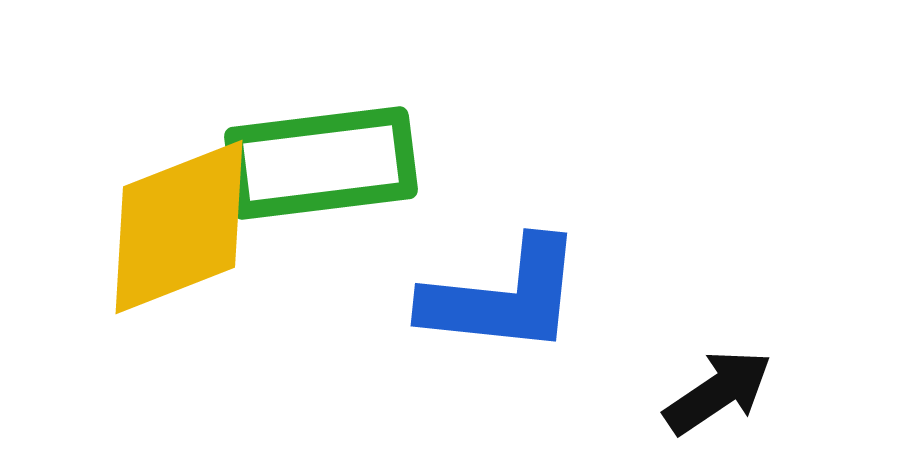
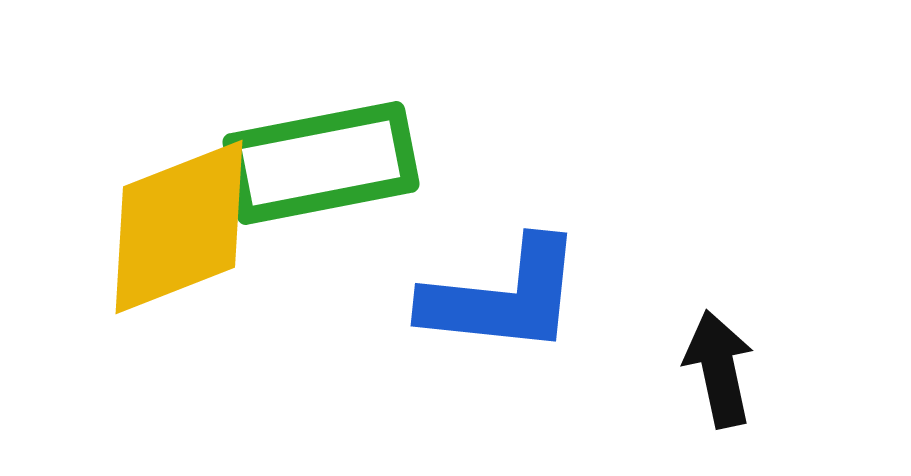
green rectangle: rotated 4 degrees counterclockwise
black arrow: moved 1 px right, 23 px up; rotated 68 degrees counterclockwise
